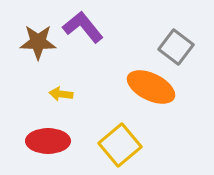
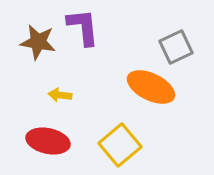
purple L-shape: rotated 33 degrees clockwise
brown star: rotated 9 degrees clockwise
gray square: rotated 28 degrees clockwise
yellow arrow: moved 1 px left, 1 px down
red ellipse: rotated 12 degrees clockwise
